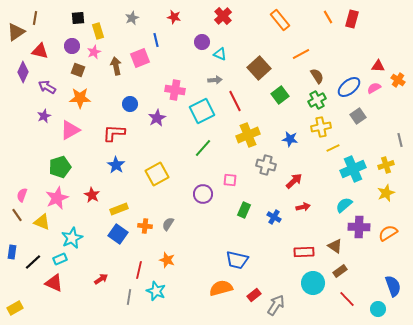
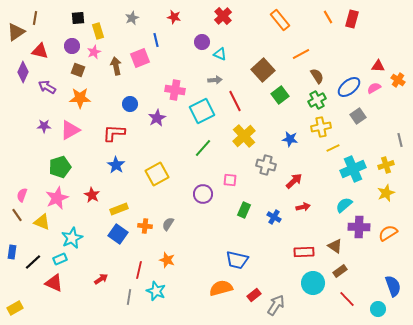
brown square at (259, 68): moved 4 px right, 2 px down
purple star at (44, 116): moved 10 px down; rotated 24 degrees clockwise
yellow cross at (248, 135): moved 4 px left, 1 px down; rotated 20 degrees counterclockwise
